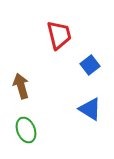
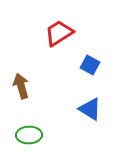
red trapezoid: moved 2 px up; rotated 108 degrees counterclockwise
blue square: rotated 24 degrees counterclockwise
green ellipse: moved 3 px right, 5 px down; rotated 70 degrees counterclockwise
